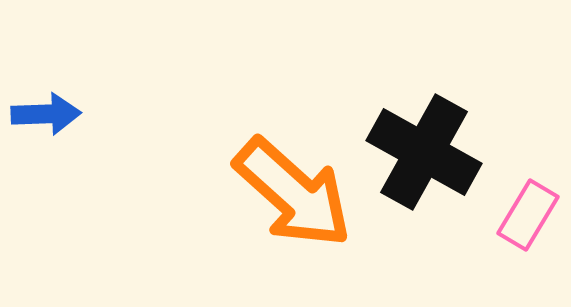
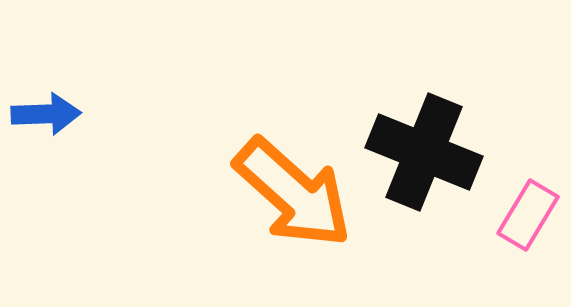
black cross: rotated 7 degrees counterclockwise
